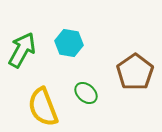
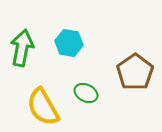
green arrow: moved 2 px up; rotated 18 degrees counterclockwise
green ellipse: rotated 15 degrees counterclockwise
yellow semicircle: rotated 9 degrees counterclockwise
